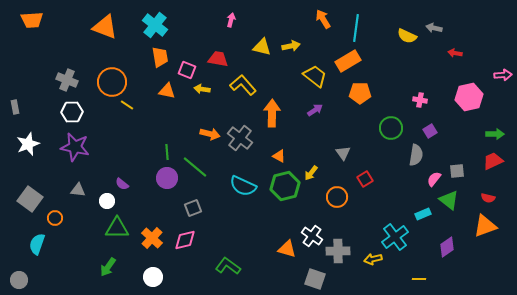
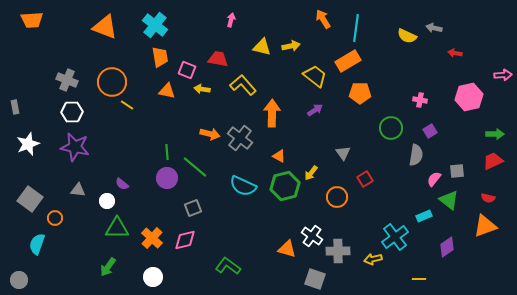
cyan rectangle at (423, 214): moved 1 px right, 2 px down
